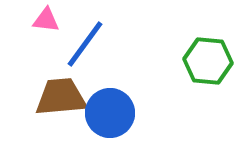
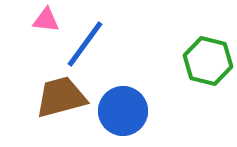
green hexagon: rotated 9 degrees clockwise
brown trapezoid: rotated 10 degrees counterclockwise
blue circle: moved 13 px right, 2 px up
